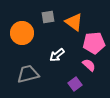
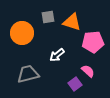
orange triangle: moved 2 px left; rotated 18 degrees counterclockwise
pink pentagon: moved 1 px left, 1 px up
pink semicircle: moved 1 px left, 6 px down
